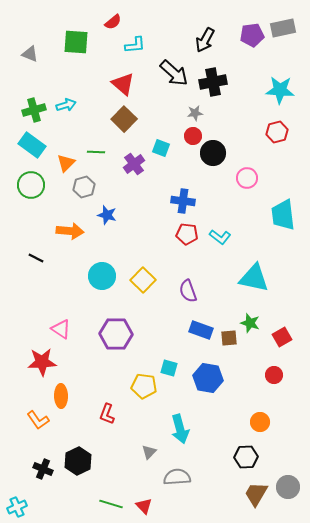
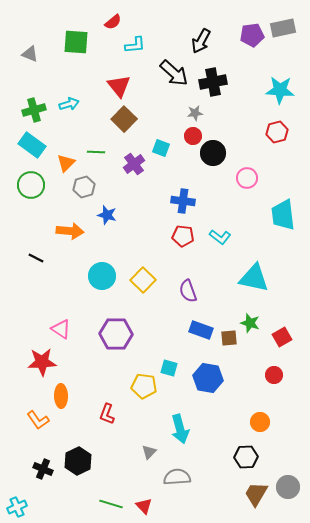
black arrow at (205, 40): moved 4 px left, 1 px down
red triangle at (123, 84): moved 4 px left, 2 px down; rotated 10 degrees clockwise
cyan arrow at (66, 105): moved 3 px right, 1 px up
red pentagon at (187, 234): moved 4 px left, 2 px down
